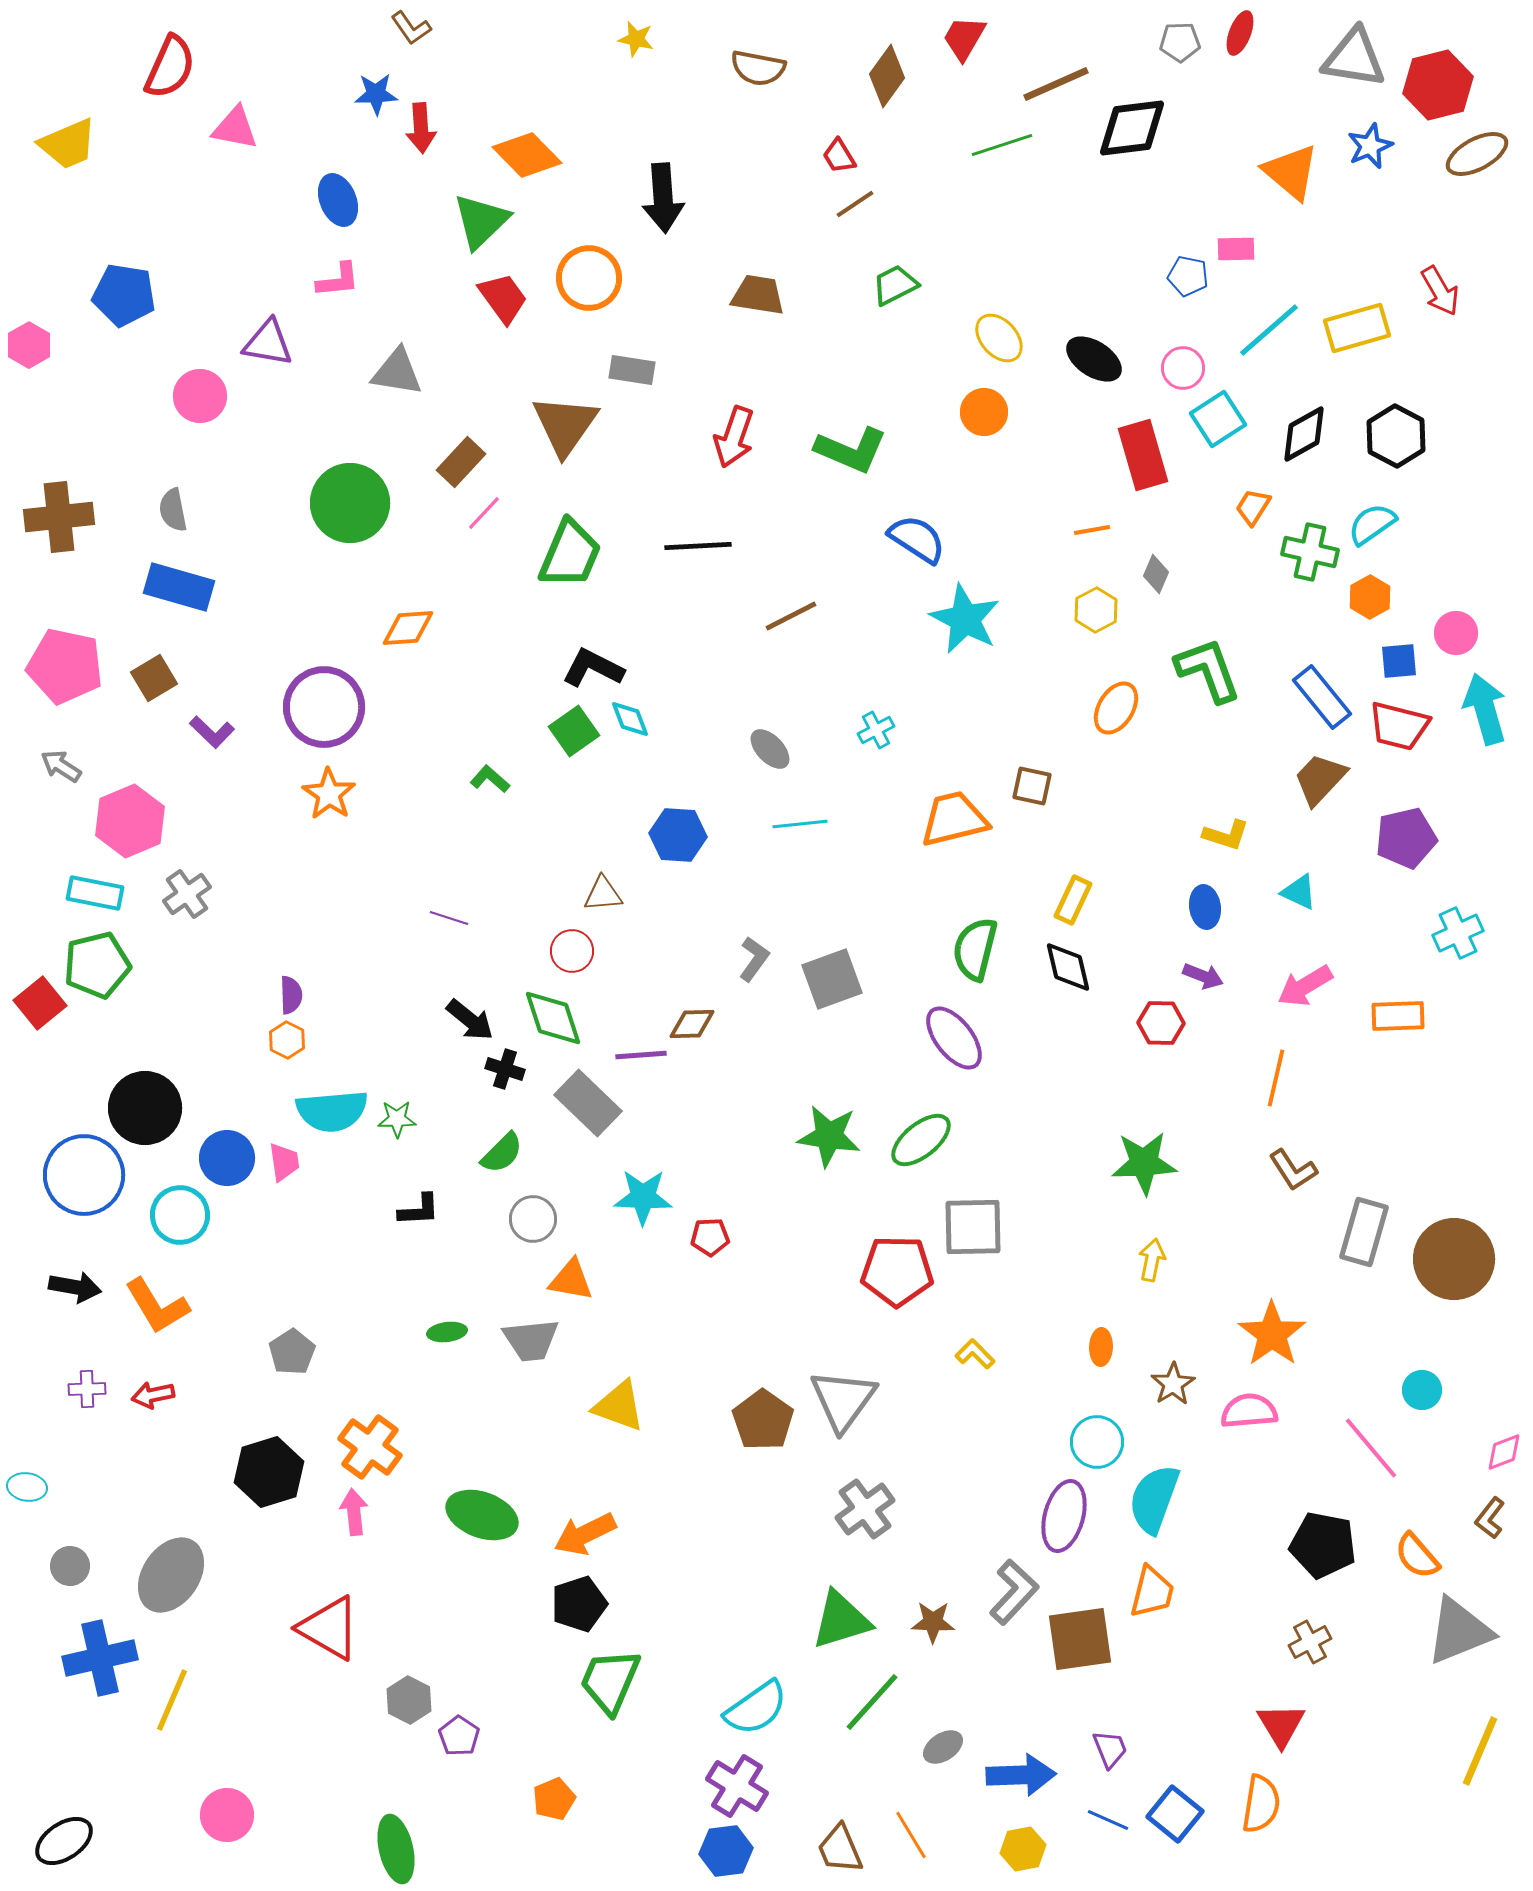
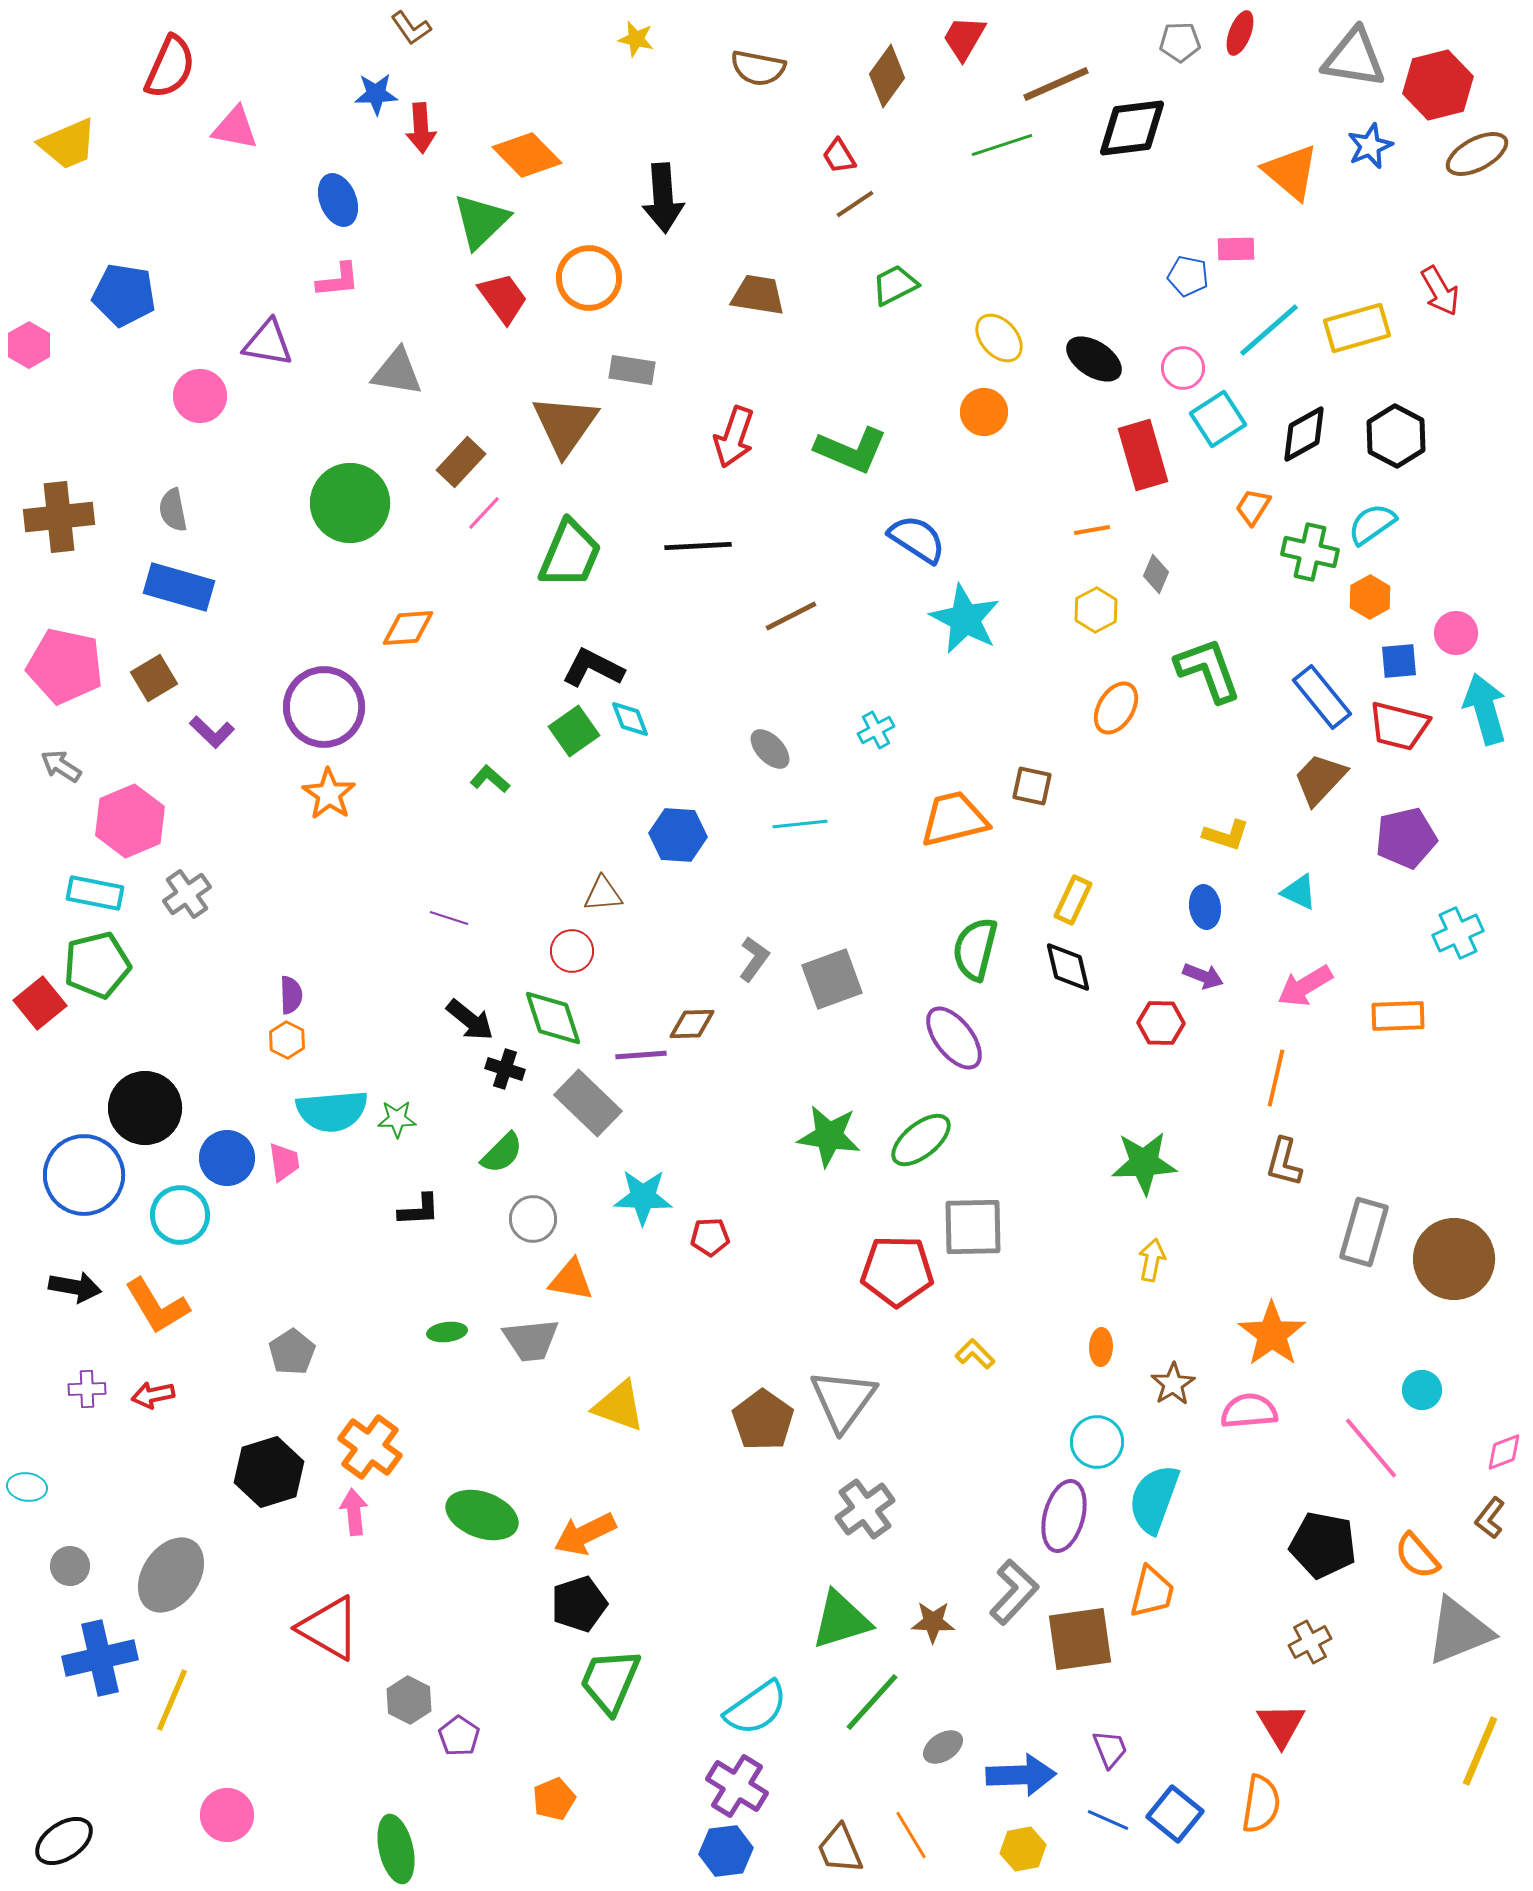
brown L-shape at (1293, 1170): moved 9 px left, 8 px up; rotated 48 degrees clockwise
